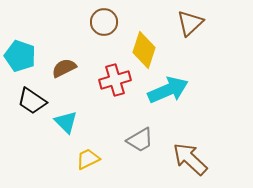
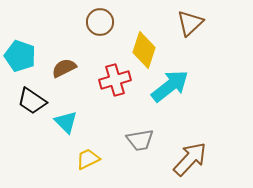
brown circle: moved 4 px left
cyan arrow: moved 2 px right, 4 px up; rotated 15 degrees counterclockwise
gray trapezoid: rotated 20 degrees clockwise
brown arrow: rotated 90 degrees clockwise
